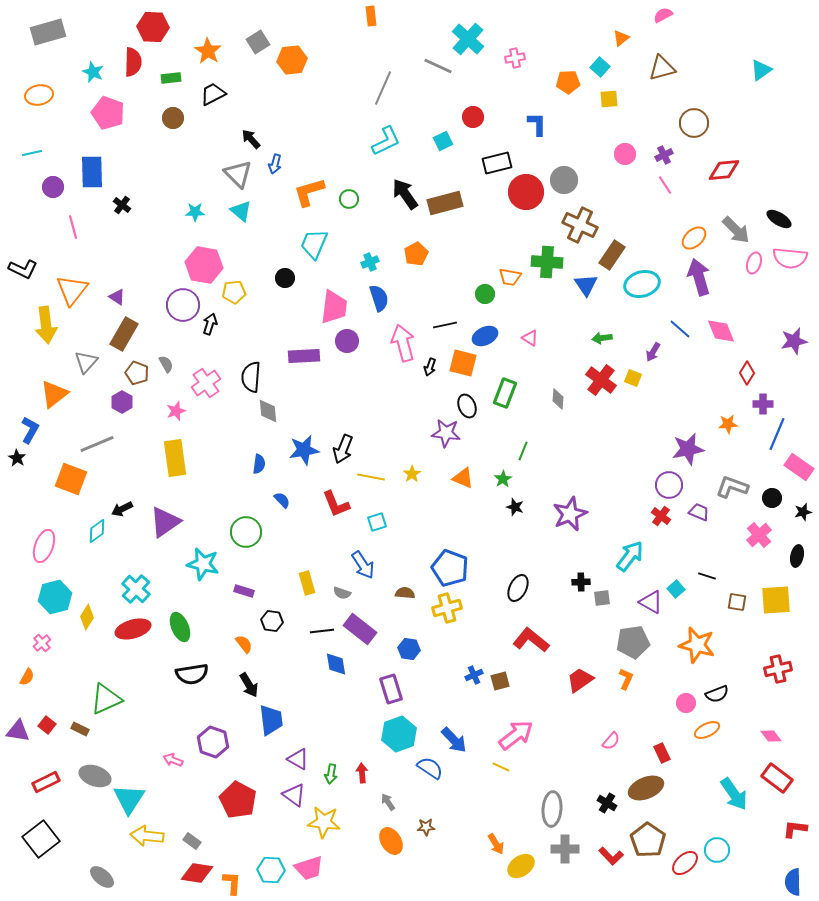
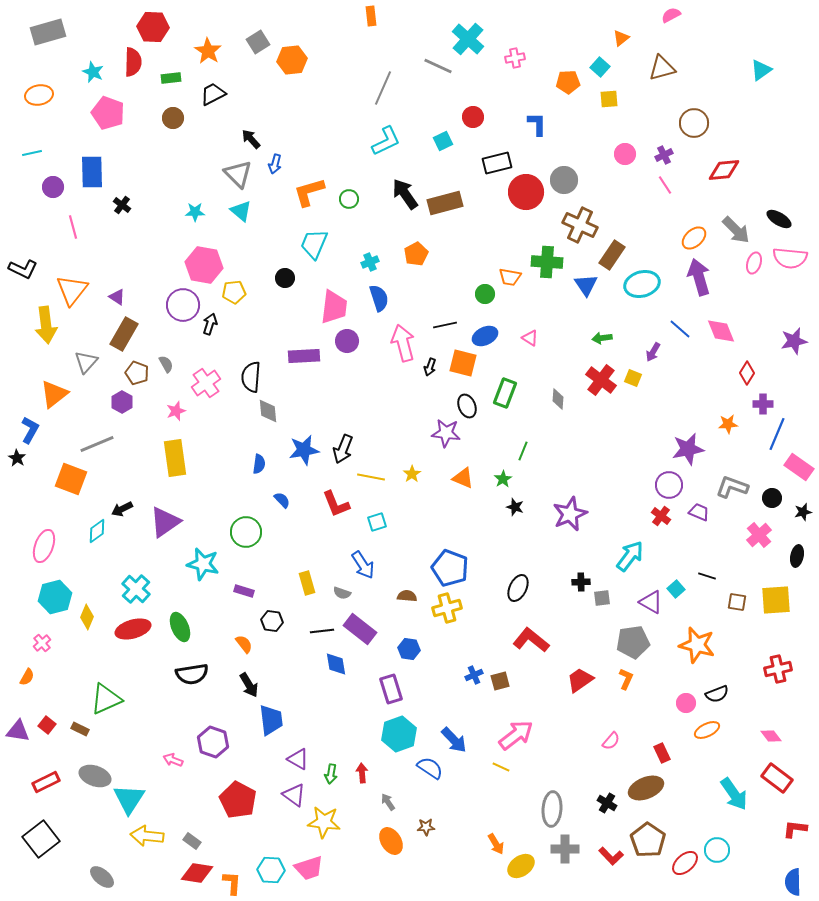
pink semicircle at (663, 15): moved 8 px right
brown semicircle at (405, 593): moved 2 px right, 3 px down
yellow diamond at (87, 617): rotated 10 degrees counterclockwise
